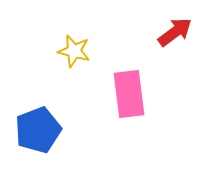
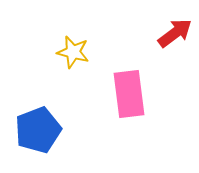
red arrow: moved 1 px down
yellow star: moved 1 px left, 1 px down
